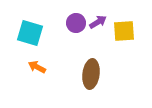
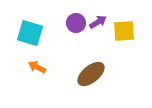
brown ellipse: rotated 44 degrees clockwise
